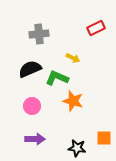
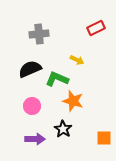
yellow arrow: moved 4 px right, 2 px down
green L-shape: moved 1 px down
black star: moved 14 px left, 19 px up; rotated 24 degrees clockwise
